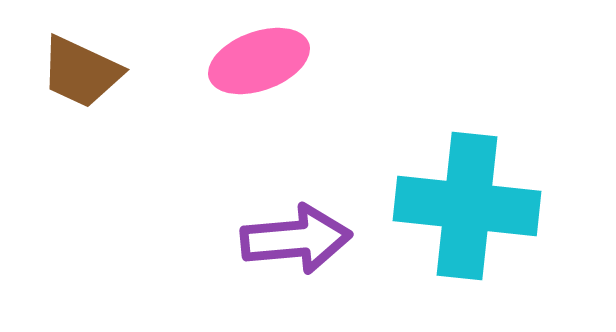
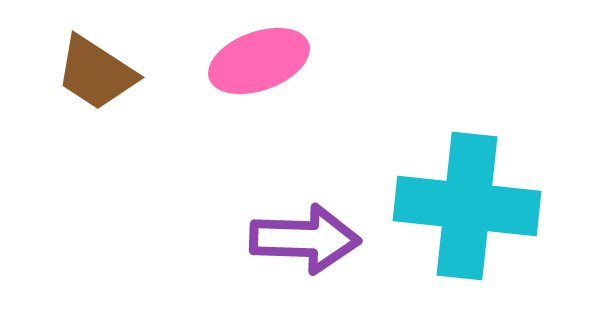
brown trapezoid: moved 15 px right, 1 px down; rotated 8 degrees clockwise
purple arrow: moved 9 px right; rotated 7 degrees clockwise
